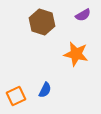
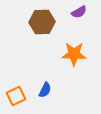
purple semicircle: moved 4 px left, 3 px up
brown hexagon: rotated 20 degrees counterclockwise
orange star: moved 2 px left; rotated 10 degrees counterclockwise
